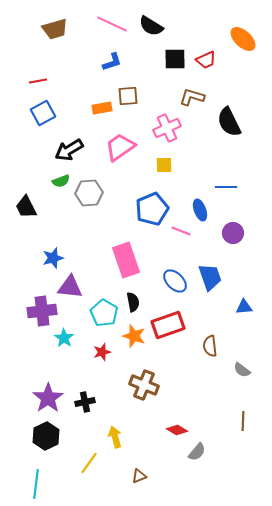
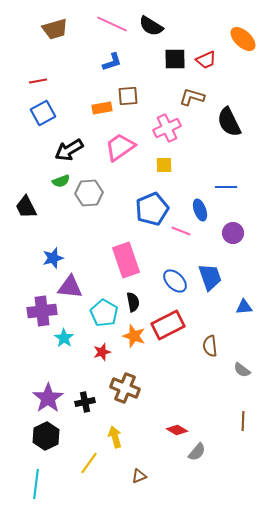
red rectangle at (168, 325): rotated 8 degrees counterclockwise
brown cross at (144, 385): moved 19 px left, 3 px down
